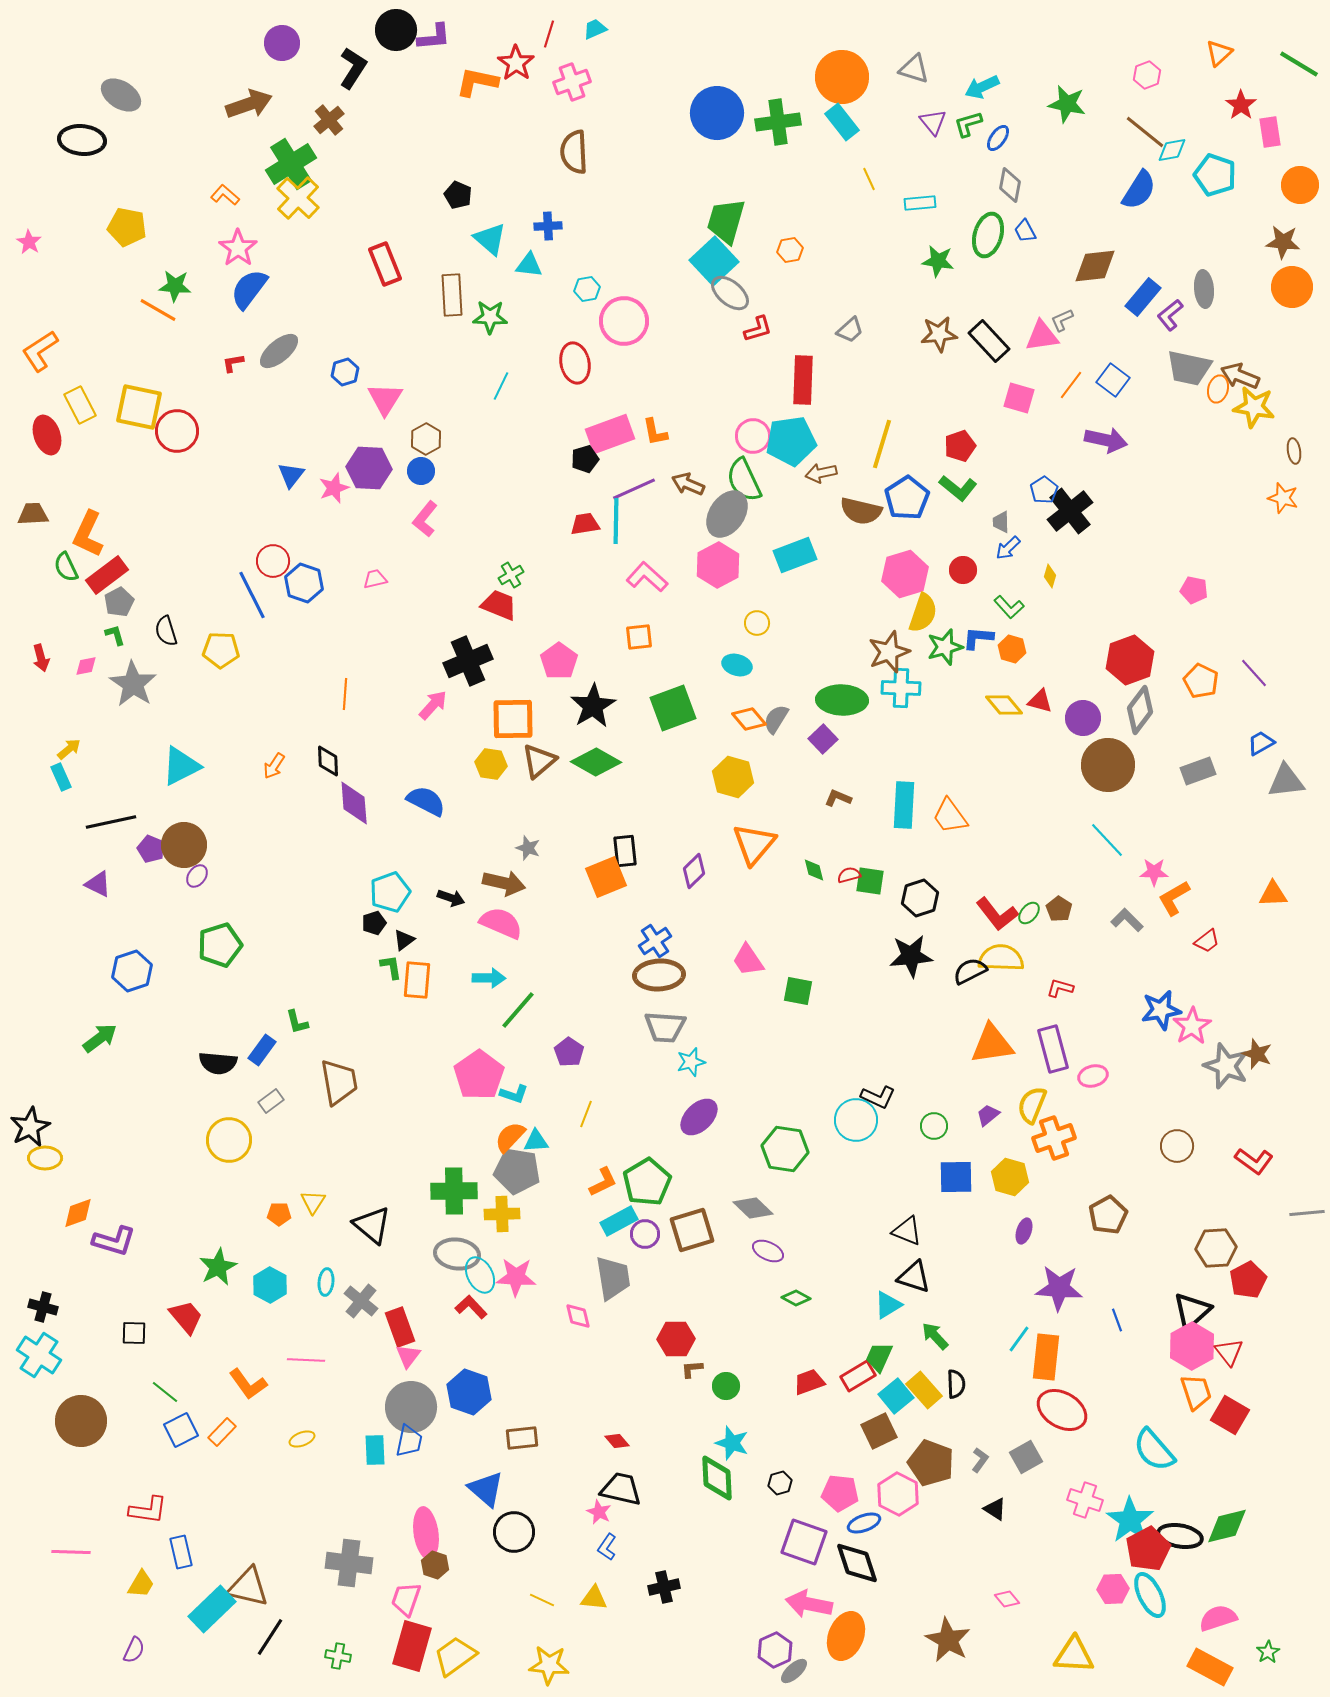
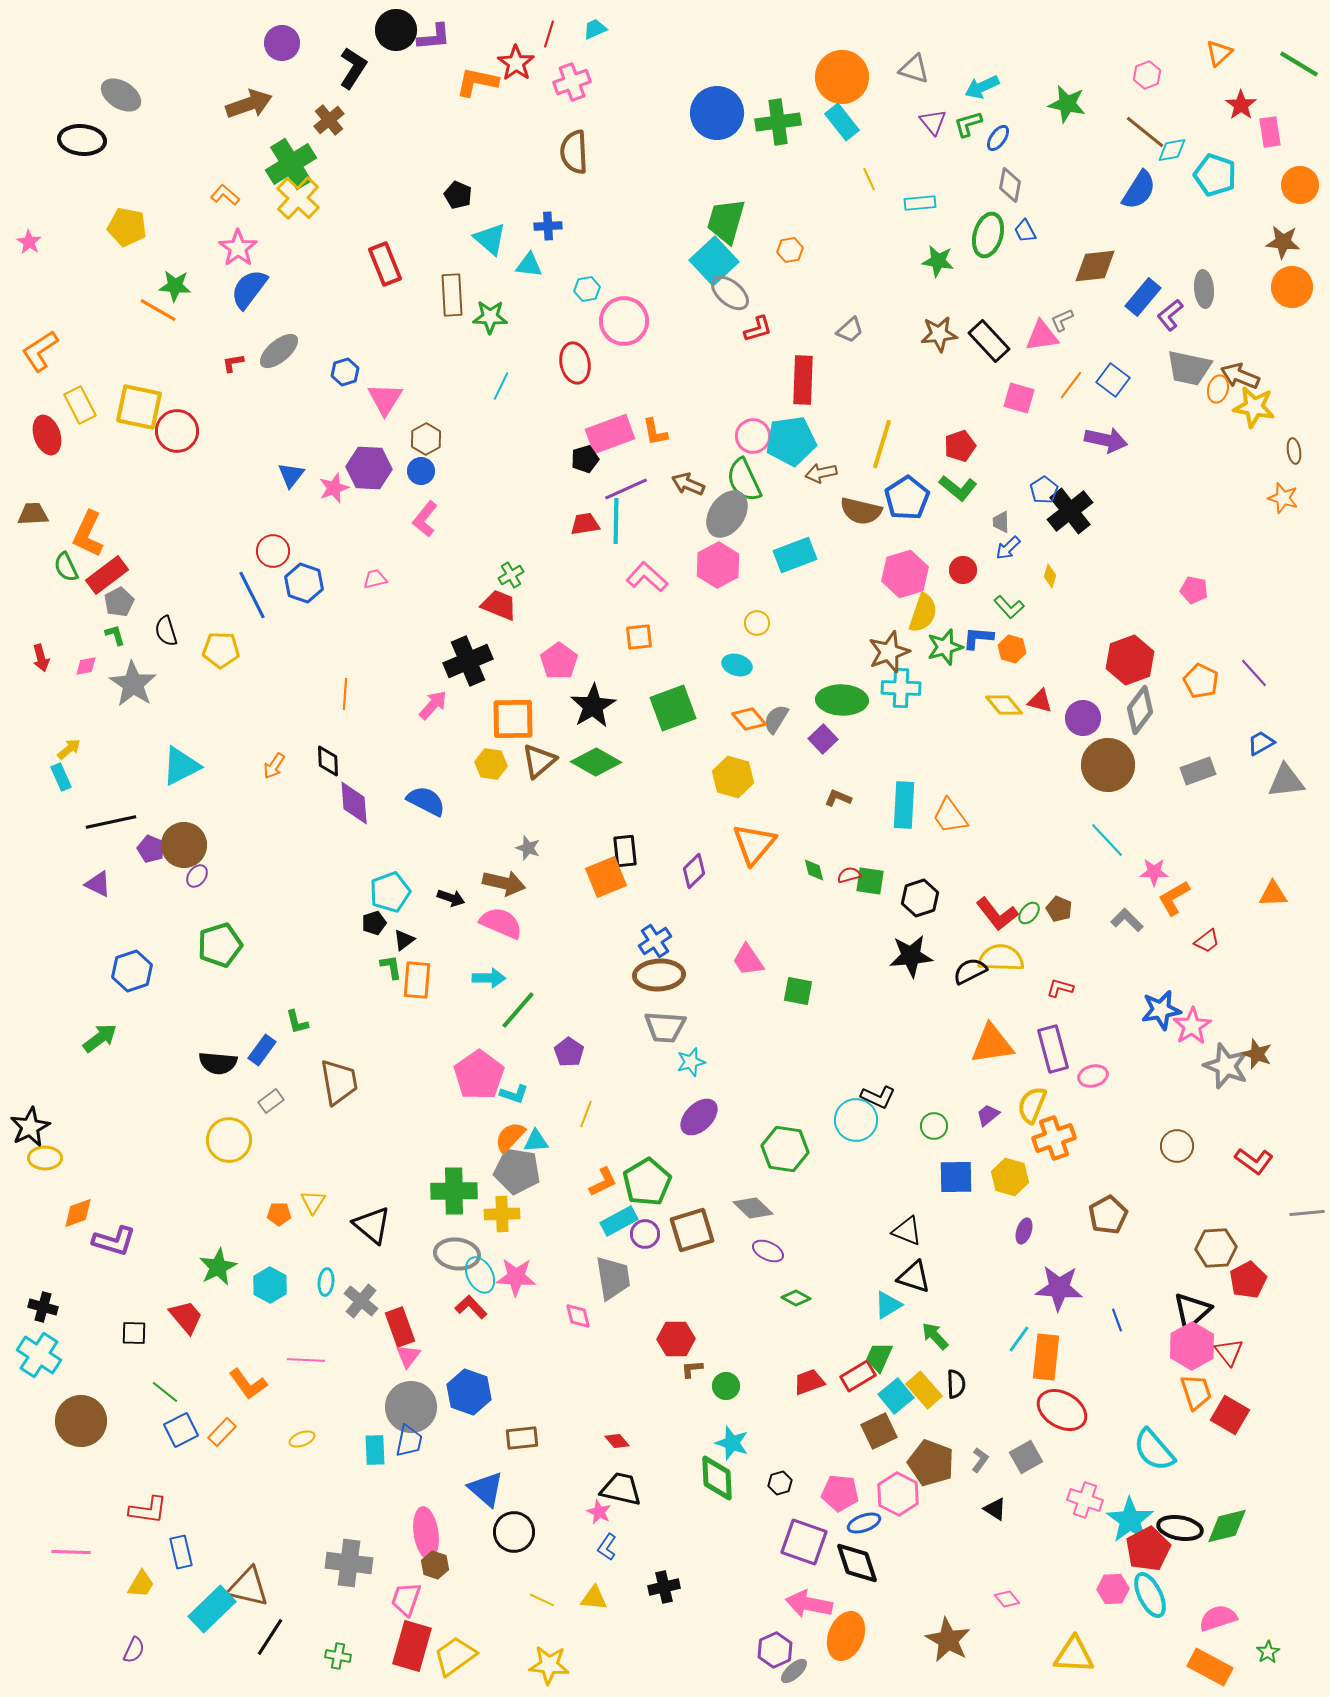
purple line at (634, 489): moved 8 px left
red circle at (273, 561): moved 10 px up
brown pentagon at (1059, 909): rotated 10 degrees counterclockwise
black ellipse at (1180, 1536): moved 8 px up
